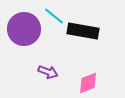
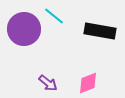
black rectangle: moved 17 px right
purple arrow: moved 11 px down; rotated 18 degrees clockwise
